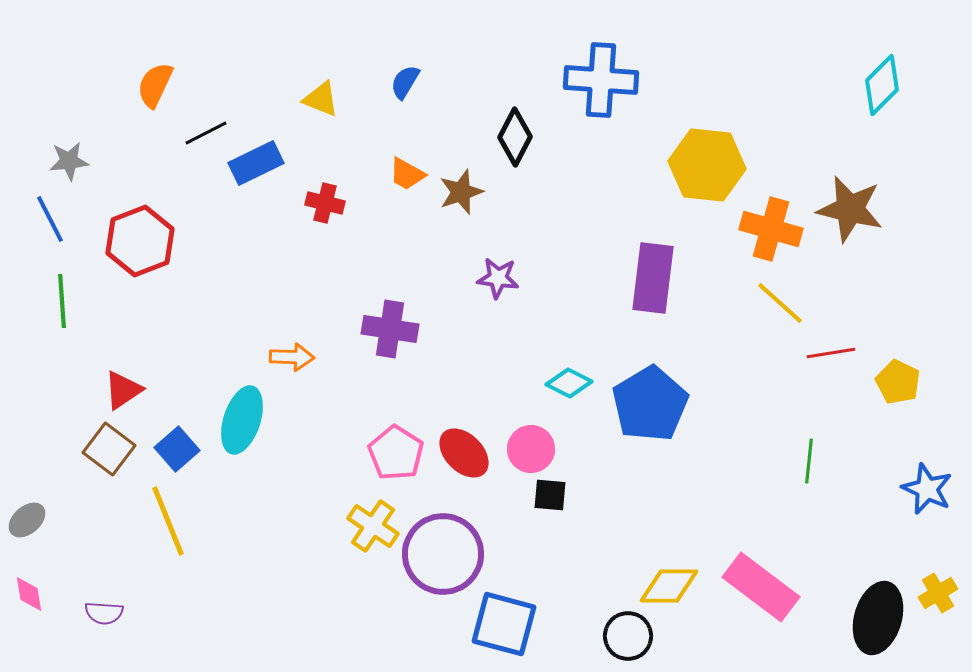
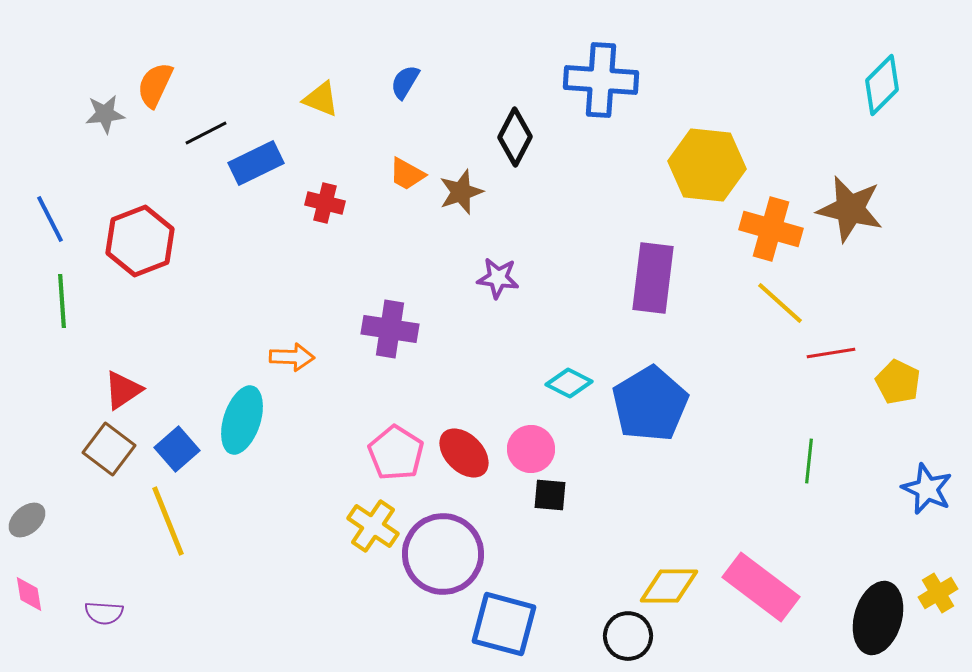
gray star at (69, 161): moved 36 px right, 47 px up
